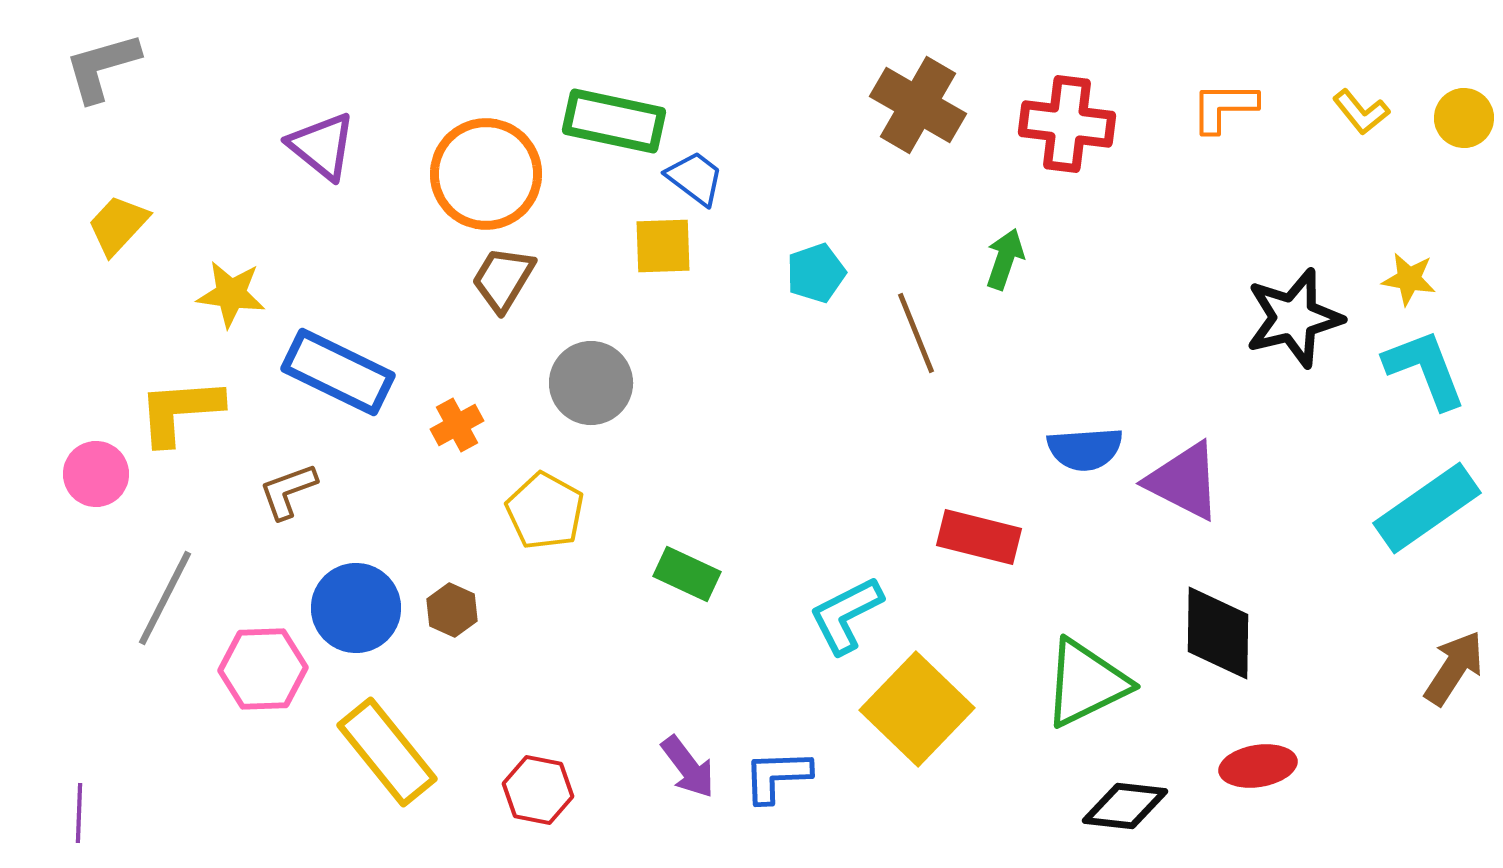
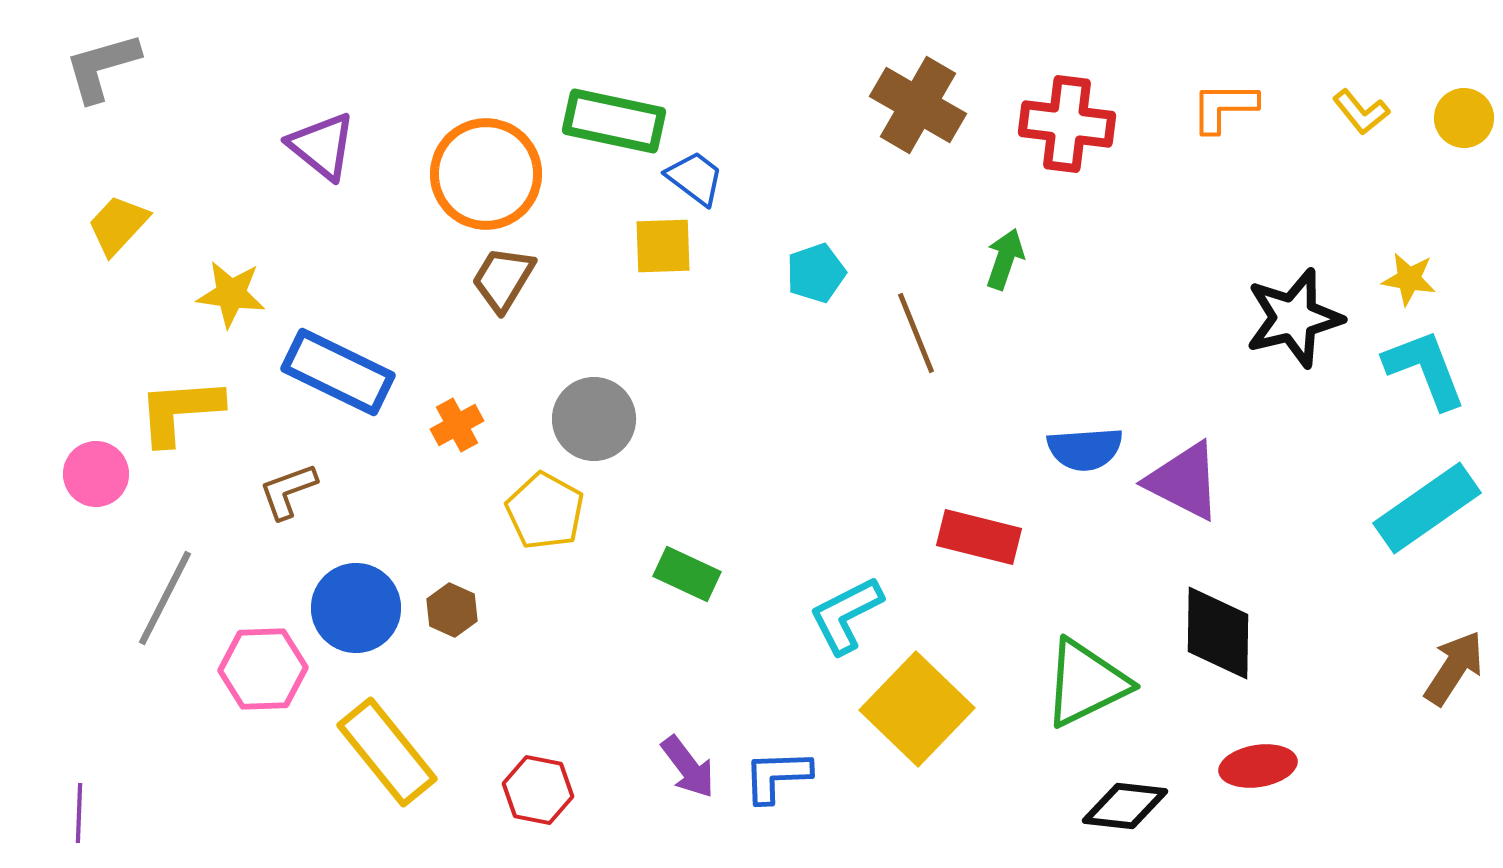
gray circle at (591, 383): moved 3 px right, 36 px down
